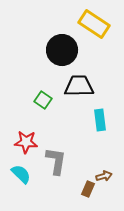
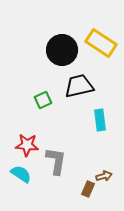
yellow rectangle: moved 7 px right, 19 px down
black trapezoid: rotated 12 degrees counterclockwise
green square: rotated 30 degrees clockwise
red star: moved 1 px right, 3 px down
cyan semicircle: rotated 10 degrees counterclockwise
